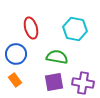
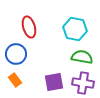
red ellipse: moved 2 px left, 1 px up
green semicircle: moved 25 px right
